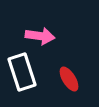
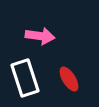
white rectangle: moved 3 px right, 6 px down
